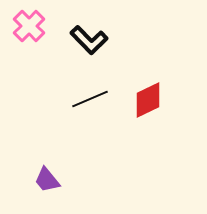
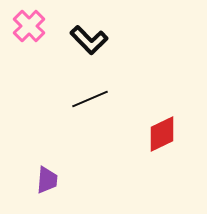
red diamond: moved 14 px right, 34 px down
purple trapezoid: rotated 136 degrees counterclockwise
